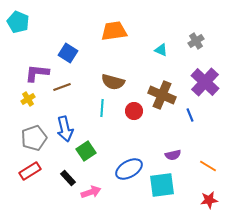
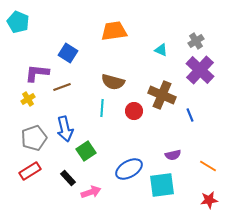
purple cross: moved 5 px left, 12 px up
